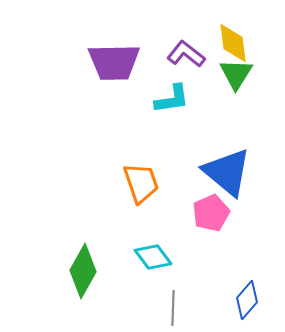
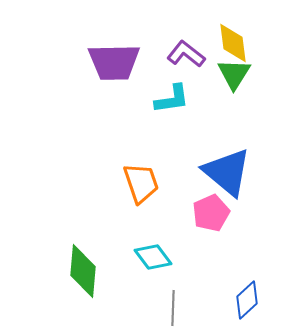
green triangle: moved 2 px left
green diamond: rotated 24 degrees counterclockwise
blue diamond: rotated 6 degrees clockwise
